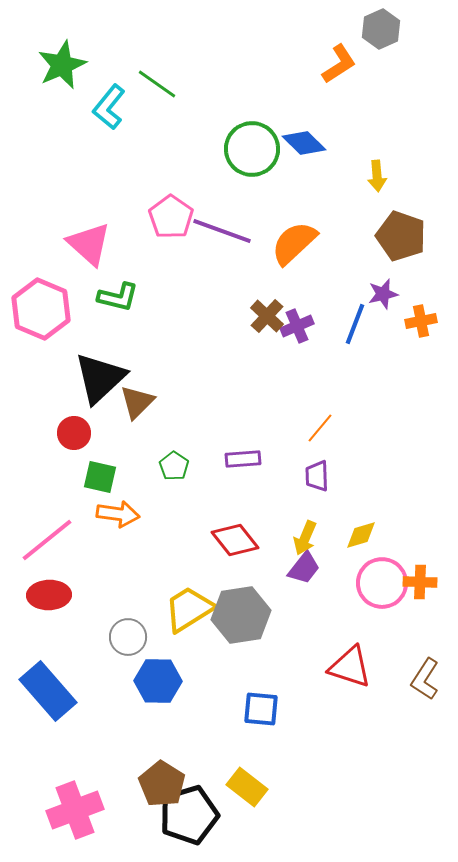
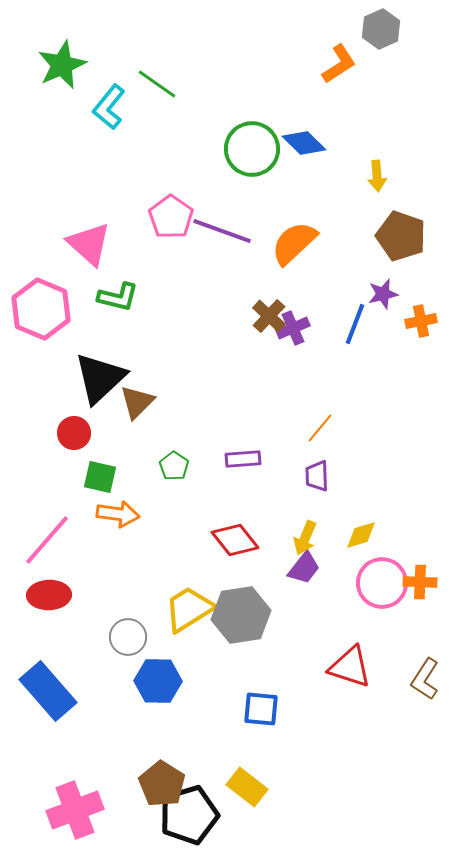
brown cross at (267, 316): moved 2 px right
purple cross at (297, 326): moved 4 px left, 2 px down
pink line at (47, 540): rotated 10 degrees counterclockwise
